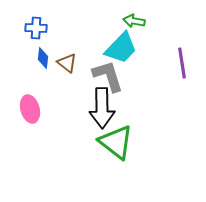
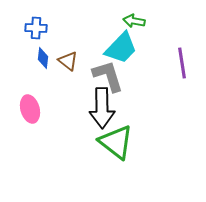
brown triangle: moved 1 px right, 2 px up
